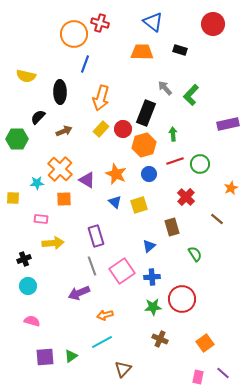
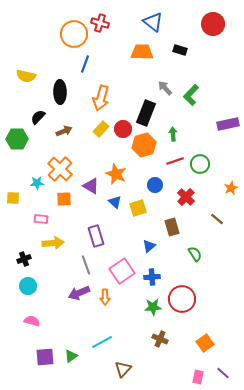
blue circle at (149, 174): moved 6 px right, 11 px down
purple triangle at (87, 180): moved 4 px right, 6 px down
yellow square at (139, 205): moved 1 px left, 3 px down
gray line at (92, 266): moved 6 px left, 1 px up
orange arrow at (105, 315): moved 18 px up; rotated 77 degrees counterclockwise
